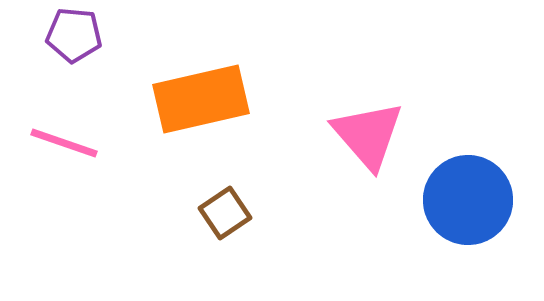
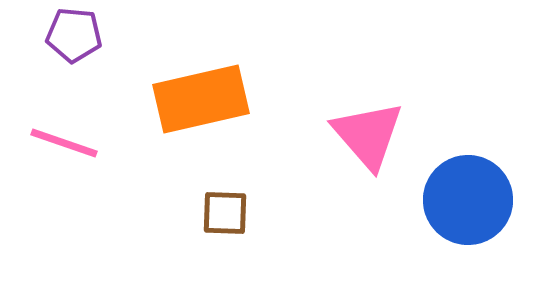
brown square: rotated 36 degrees clockwise
